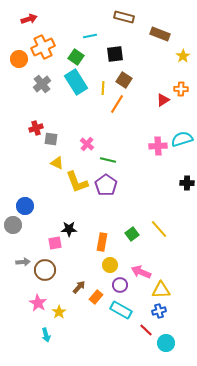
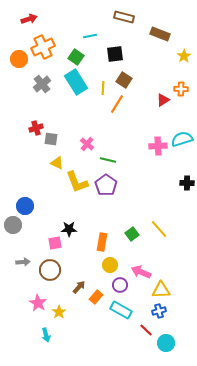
yellow star at (183, 56): moved 1 px right
brown circle at (45, 270): moved 5 px right
